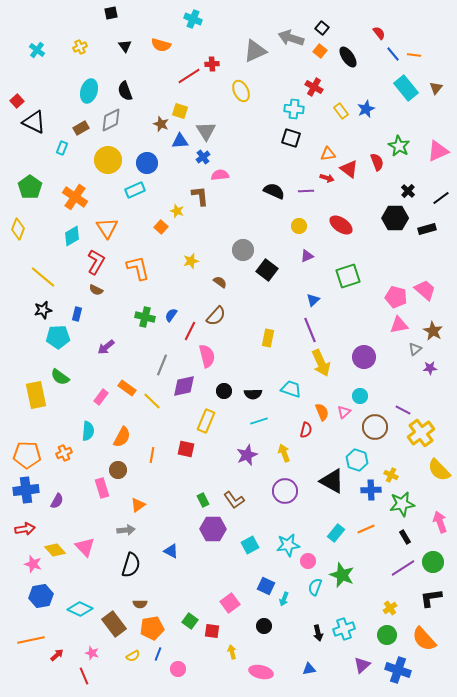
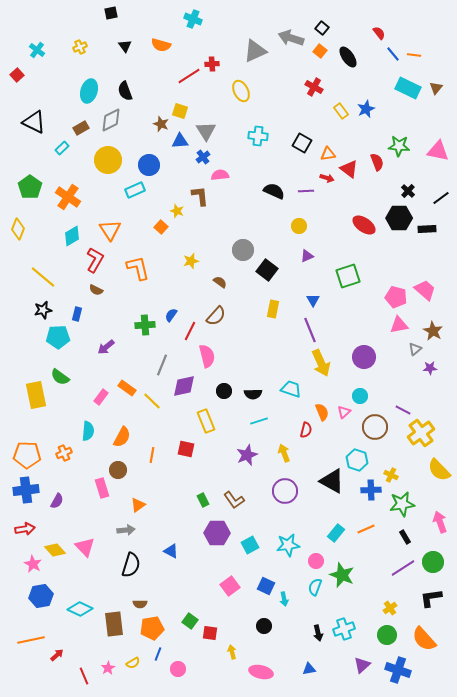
cyan rectangle at (406, 88): moved 2 px right; rotated 25 degrees counterclockwise
red square at (17, 101): moved 26 px up
cyan cross at (294, 109): moved 36 px left, 27 px down
black square at (291, 138): moved 11 px right, 5 px down; rotated 12 degrees clockwise
green star at (399, 146): rotated 25 degrees counterclockwise
cyan rectangle at (62, 148): rotated 24 degrees clockwise
pink triangle at (438, 151): rotated 35 degrees clockwise
blue circle at (147, 163): moved 2 px right, 2 px down
orange cross at (75, 197): moved 7 px left
black hexagon at (395, 218): moved 4 px right
red ellipse at (341, 225): moved 23 px right
orange triangle at (107, 228): moved 3 px right, 2 px down
black rectangle at (427, 229): rotated 12 degrees clockwise
red L-shape at (96, 262): moved 1 px left, 2 px up
blue triangle at (313, 300): rotated 16 degrees counterclockwise
green cross at (145, 317): moved 8 px down; rotated 18 degrees counterclockwise
yellow rectangle at (268, 338): moved 5 px right, 29 px up
yellow rectangle at (206, 421): rotated 45 degrees counterclockwise
purple hexagon at (213, 529): moved 4 px right, 4 px down
pink circle at (308, 561): moved 8 px right
pink star at (33, 564): rotated 12 degrees clockwise
cyan arrow at (284, 599): rotated 32 degrees counterclockwise
pink square at (230, 603): moved 17 px up
brown rectangle at (114, 624): rotated 30 degrees clockwise
red square at (212, 631): moved 2 px left, 2 px down
pink star at (92, 653): moved 16 px right, 15 px down; rotated 24 degrees clockwise
yellow semicircle at (133, 656): moved 7 px down
